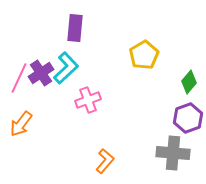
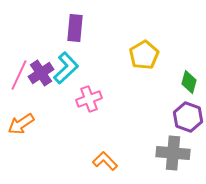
pink line: moved 3 px up
green diamond: rotated 25 degrees counterclockwise
pink cross: moved 1 px right, 1 px up
purple hexagon: moved 1 px up; rotated 20 degrees counterclockwise
orange arrow: rotated 20 degrees clockwise
orange L-shape: rotated 85 degrees counterclockwise
